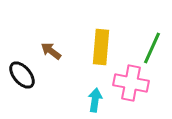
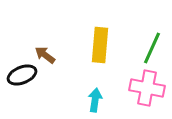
yellow rectangle: moved 1 px left, 2 px up
brown arrow: moved 6 px left, 4 px down
black ellipse: rotated 72 degrees counterclockwise
pink cross: moved 16 px right, 5 px down
